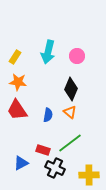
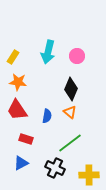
yellow rectangle: moved 2 px left
blue semicircle: moved 1 px left, 1 px down
red rectangle: moved 17 px left, 11 px up
